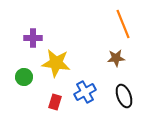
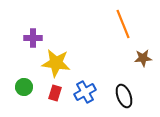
brown star: moved 27 px right
green circle: moved 10 px down
red rectangle: moved 9 px up
